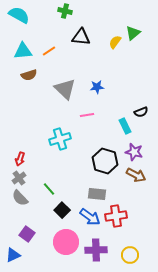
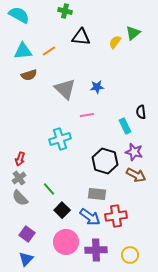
black semicircle: rotated 104 degrees clockwise
blue triangle: moved 13 px right, 4 px down; rotated 21 degrees counterclockwise
